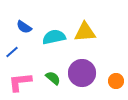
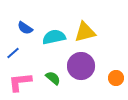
blue semicircle: moved 1 px right, 1 px down
yellow triangle: rotated 10 degrees counterclockwise
blue line: moved 1 px right, 1 px down
purple circle: moved 1 px left, 7 px up
orange circle: moved 3 px up
